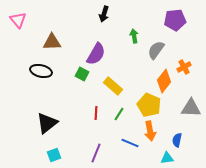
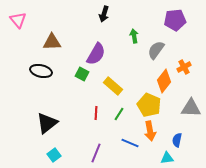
cyan square: rotated 16 degrees counterclockwise
